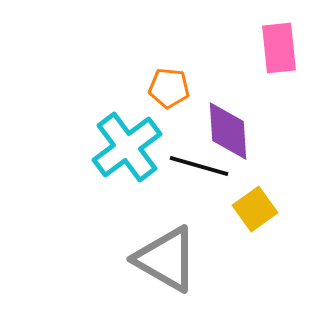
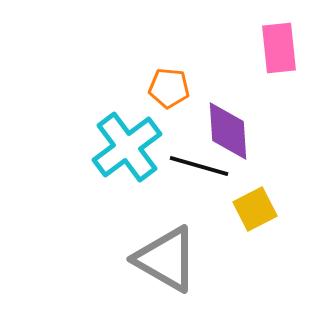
yellow square: rotated 9 degrees clockwise
